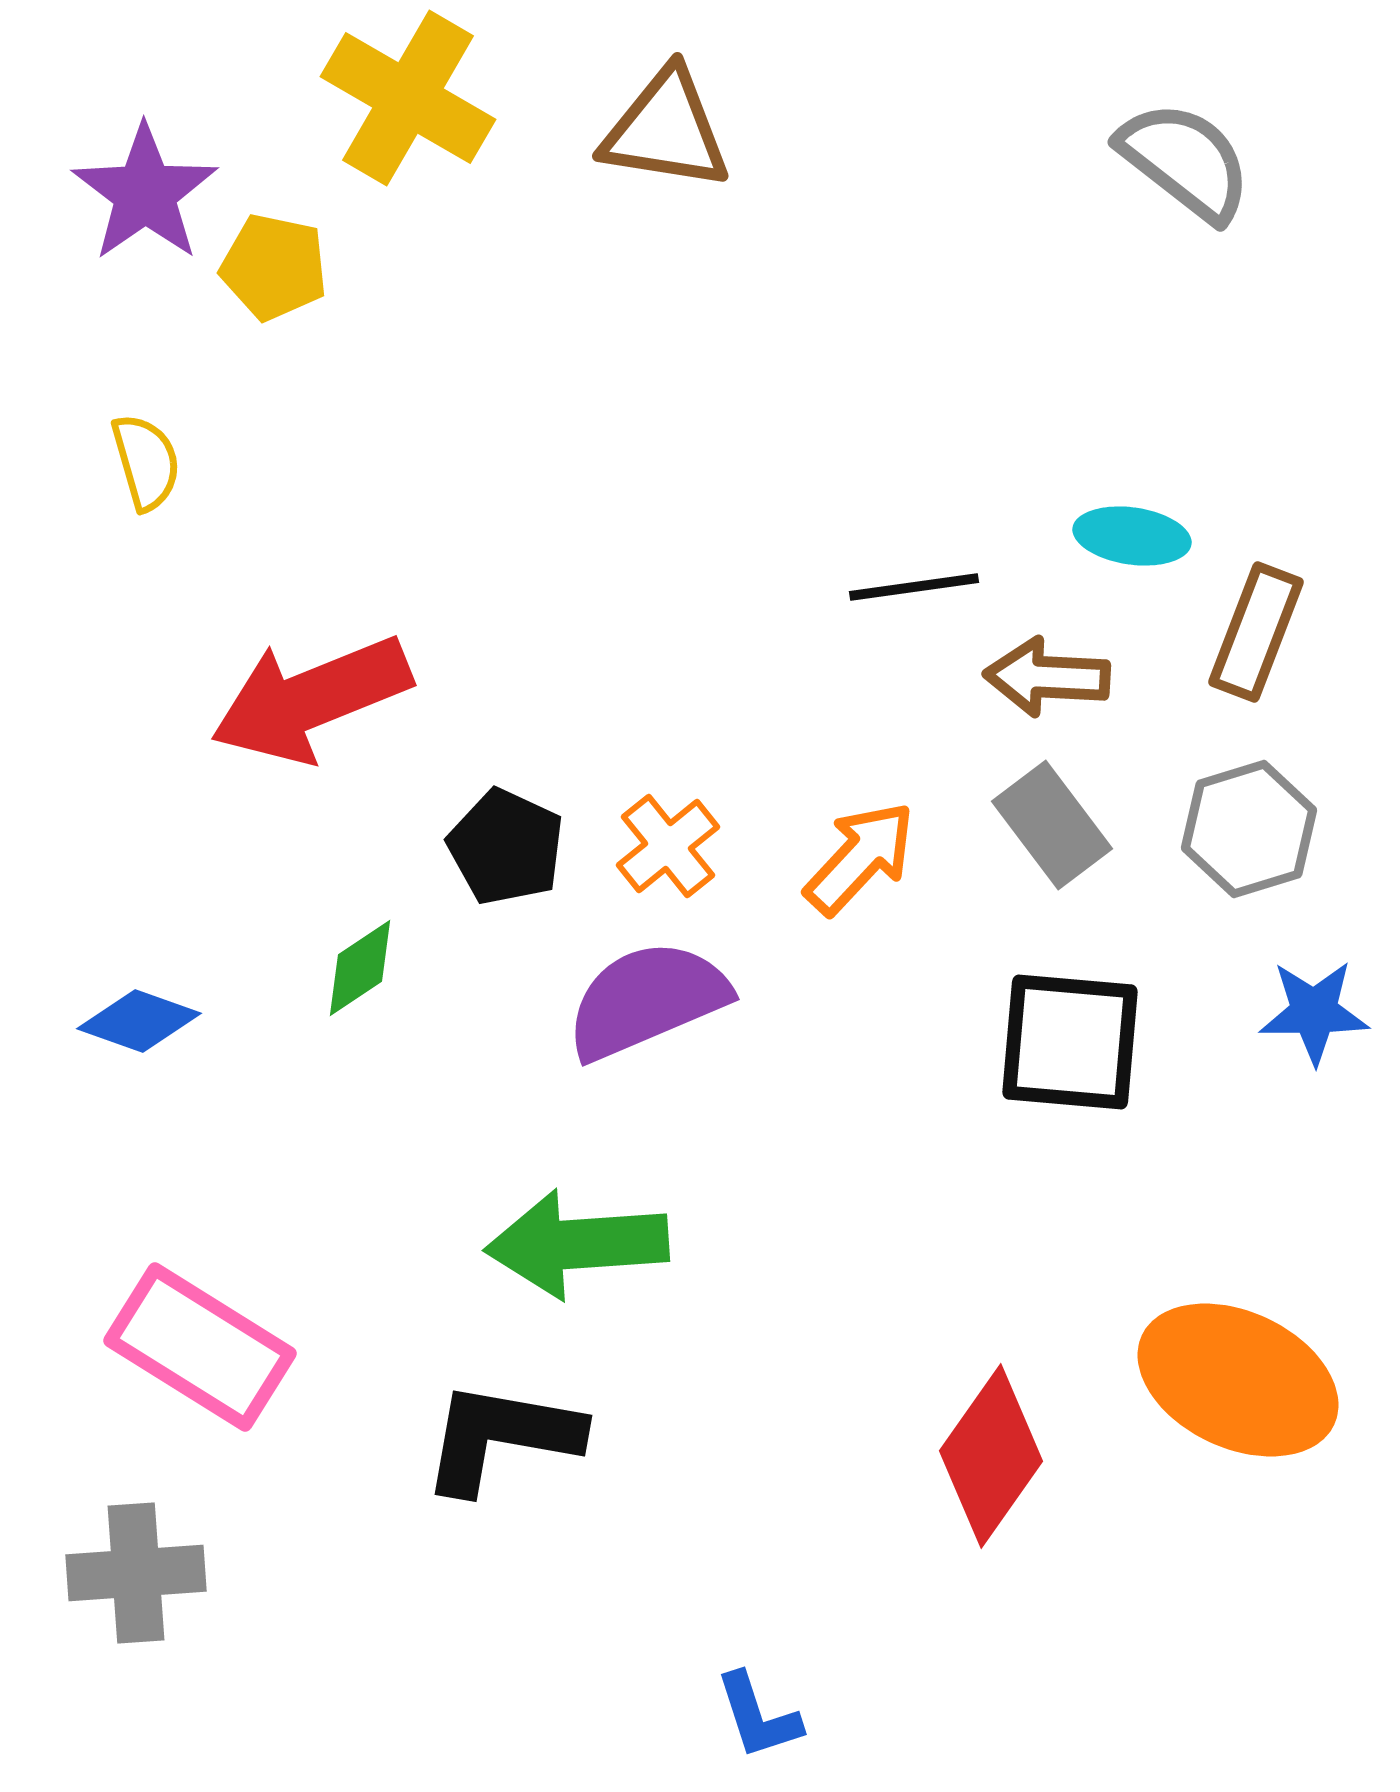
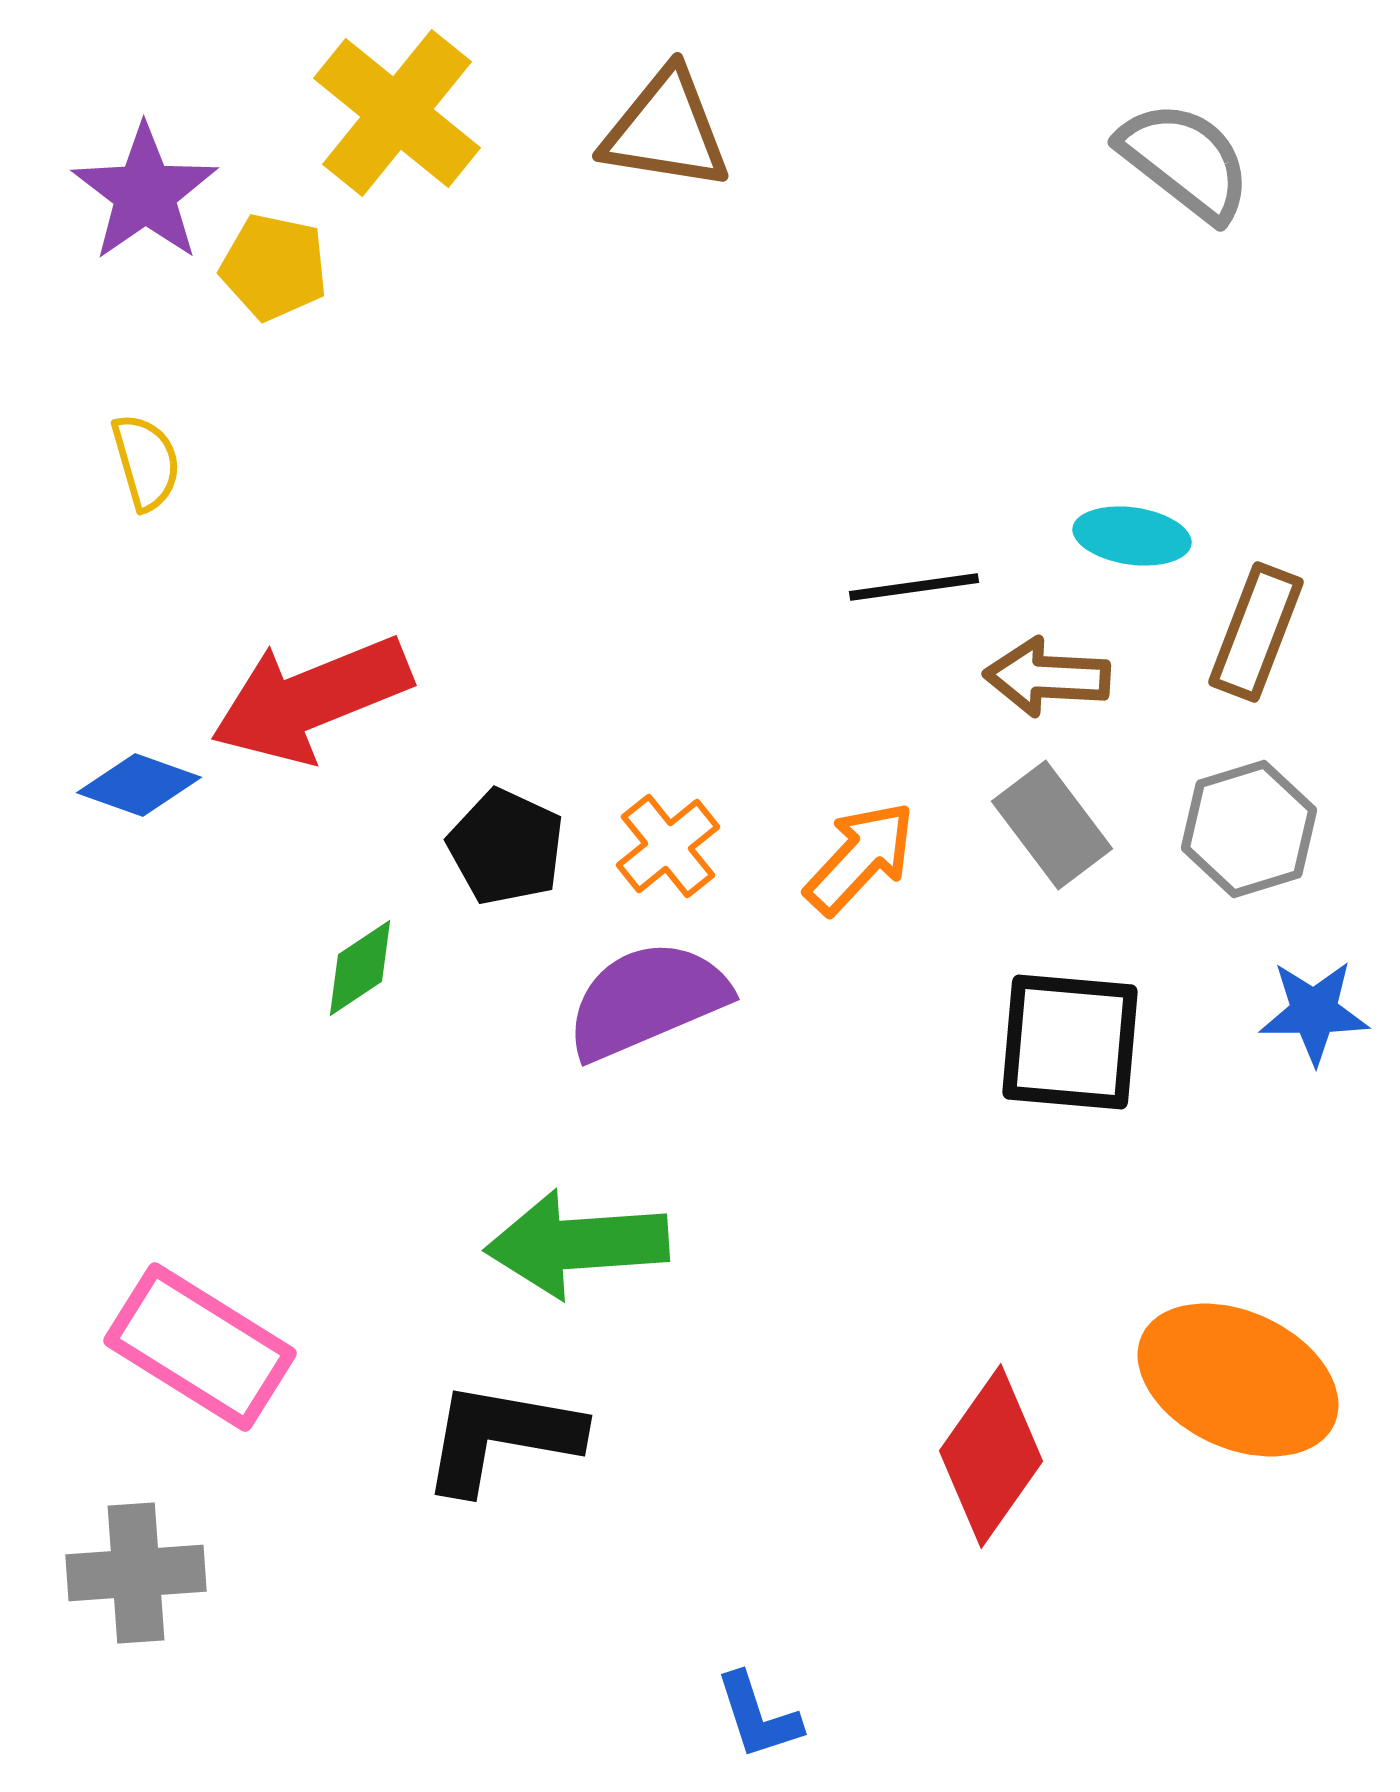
yellow cross: moved 11 px left, 15 px down; rotated 9 degrees clockwise
blue diamond: moved 236 px up
